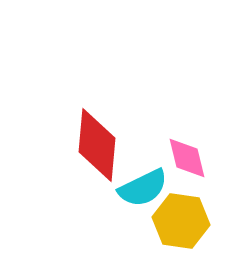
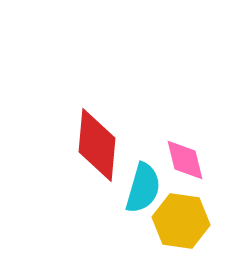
pink diamond: moved 2 px left, 2 px down
cyan semicircle: rotated 48 degrees counterclockwise
